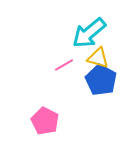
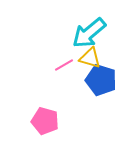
yellow triangle: moved 8 px left
blue pentagon: rotated 12 degrees counterclockwise
pink pentagon: rotated 12 degrees counterclockwise
